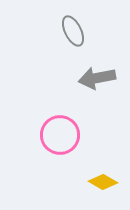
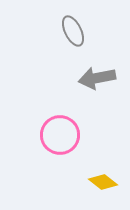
yellow diamond: rotated 8 degrees clockwise
